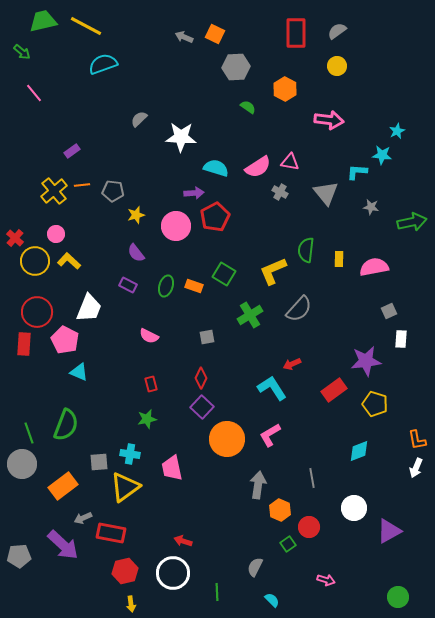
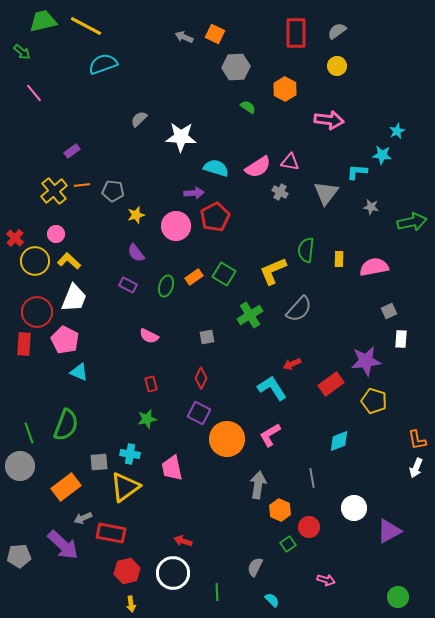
gray triangle at (326, 193): rotated 16 degrees clockwise
orange rectangle at (194, 286): moved 9 px up; rotated 54 degrees counterclockwise
white trapezoid at (89, 308): moved 15 px left, 10 px up
red rectangle at (334, 390): moved 3 px left, 6 px up
yellow pentagon at (375, 404): moved 1 px left, 3 px up
purple square at (202, 407): moved 3 px left, 6 px down; rotated 15 degrees counterclockwise
cyan diamond at (359, 451): moved 20 px left, 10 px up
gray circle at (22, 464): moved 2 px left, 2 px down
orange rectangle at (63, 486): moved 3 px right, 1 px down
red hexagon at (125, 571): moved 2 px right
